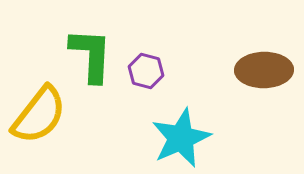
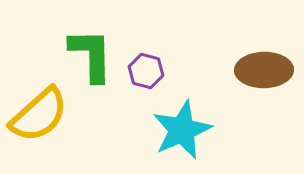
green L-shape: rotated 4 degrees counterclockwise
yellow semicircle: rotated 10 degrees clockwise
cyan star: moved 1 px right, 8 px up
